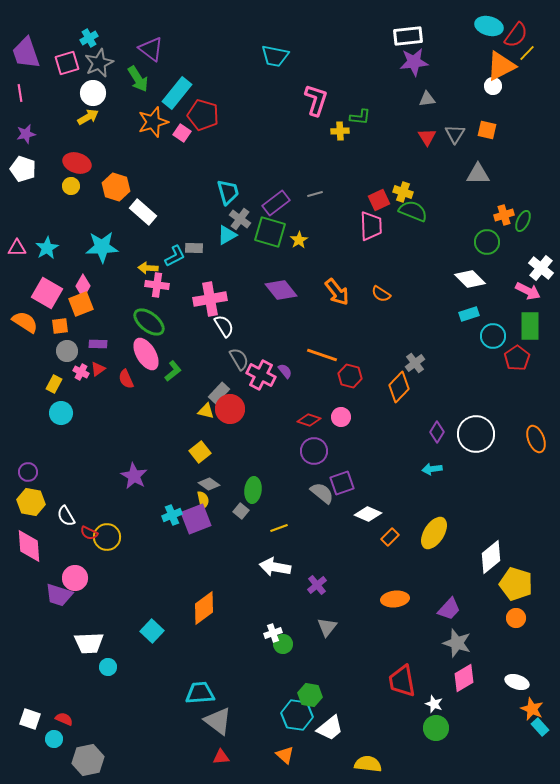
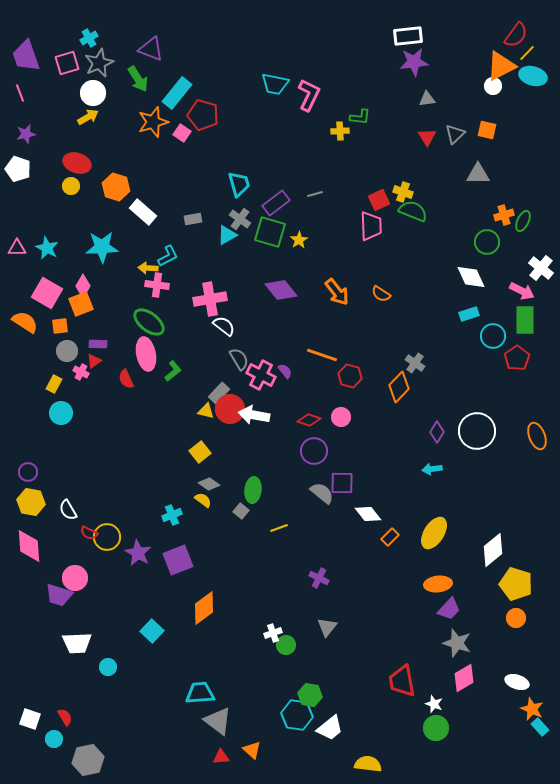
cyan ellipse at (489, 26): moved 44 px right, 50 px down
purple triangle at (151, 49): rotated 16 degrees counterclockwise
purple trapezoid at (26, 53): moved 3 px down
cyan trapezoid at (275, 56): moved 28 px down
pink line at (20, 93): rotated 12 degrees counterclockwise
pink L-shape at (316, 100): moved 7 px left, 5 px up; rotated 8 degrees clockwise
gray triangle at (455, 134): rotated 15 degrees clockwise
white pentagon at (23, 169): moved 5 px left
cyan trapezoid at (228, 192): moved 11 px right, 8 px up
cyan star at (47, 248): rotated 15 degrees counterclockwise
gray rectangle at (194, 248): moved 1 px left, 29 px up; rotated 12 degrees counterclockwise
cyan L-shape at (175, 256): moved 7 px left
white diamond at (470, 279): moved 1 px right, 2 px up; rotated 20 degrees clockwise
pink arrow at (528, 291): moved 6 px left
white semicircle at (224, 326): rotated 20 degrees counterclockwise
green rectangle at (530, 326): moved 5 px left, 6 px up
pink ellipse at (146, 354): rotated 20 degrees clockwise
gray cross at (415, 363): rotated 18 degrees counterclockwise
red triangle at (98, 369): moved 4 px left, 8 px up
white circle at (476, 434): moved 1 px right, 3 px up
orange ellipse at (536, 439): moved 1 px right, 3 px up
purple star at (134, 476): moved 4 px right, 77 px down
purple square at (342, 483): rotated 20 degrees clockwise
yellow semicircle at (203, 500): rotated 42 degrees counterclockwise
white diamond at (368, 514): rotated 28 degrees clockwise
white semicircle at (66, 516): moved 2 px right, 6 px up
purple square at (196, 519): moved 18 px left, 41 px down
white diamond at (491, 557): moved 2 px right, 7 px up
white arrow at (275, 567): moved 21 px left, 152 px up
purple cross at (317, 585): moved 2 px right, 7 px up; rotated 24 degrees counterclockwise
orange ellipse at (395, 599): moved 43 px right, 15 px up
white trapezoid at (89, 643): moved 12 px left
green circle at (283, 644): moved 3 px right, 1 px down
red semicircle at (64, 719): moved 1 px right, 2 px up; rotated 36 degrees clockwise
orange triangle at (285, 755): moved 33 px left, 5 px up
